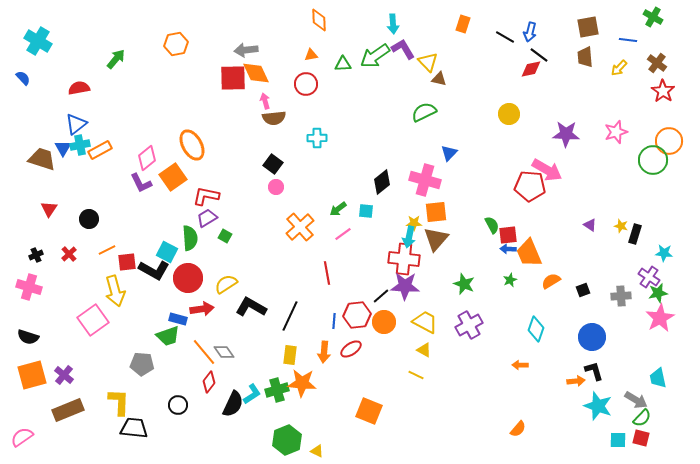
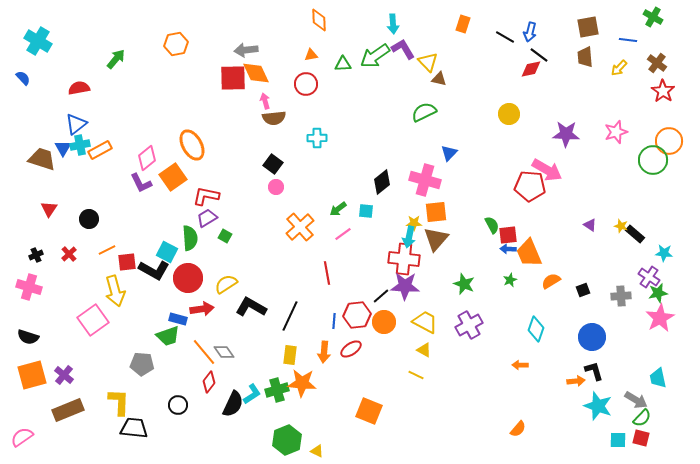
black rectangle at (635, 234): rotated 66 degrees counterclockwise
